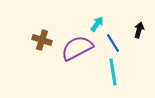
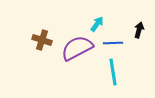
blue line: rotated 60 degrees counterclockwise
